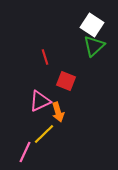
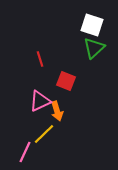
white square: rotated 15 degrees counterclockwise
green triangle: moved 2 px down
red line: moved 5 px left, 2 px down
orange arrow: moved 1 px left, 1 px up
